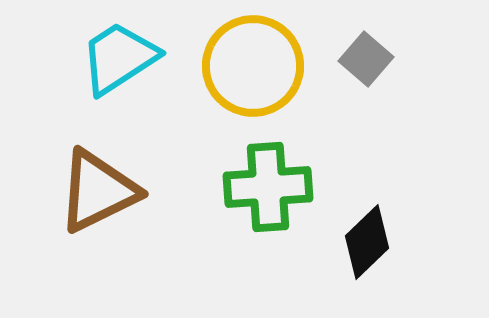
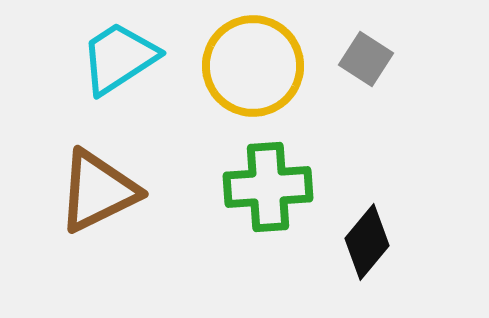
gray square: rotated 8 degrees counterclockwise
black diamond: rotated 6 degrees counterclockwise
